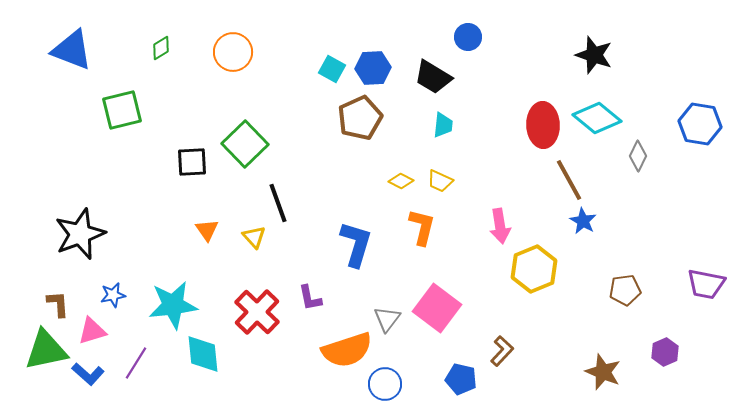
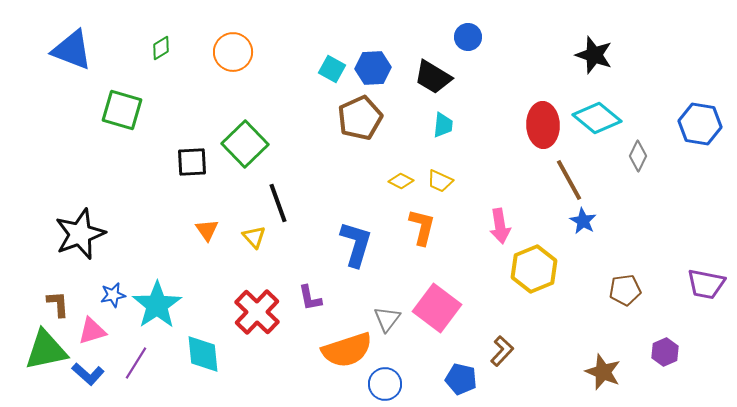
green square at (122, 110): rotated 30 degrees clockwise
cyan star at (173, 305): moved 16 px left; rotated 27 degrees counterclockwise
